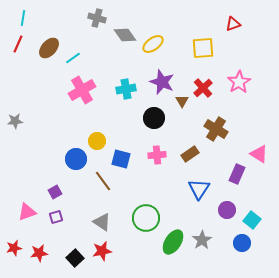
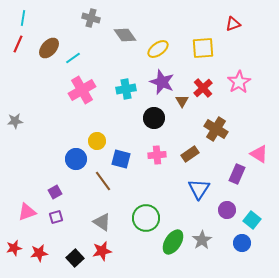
gray cross at (97, 18): moved 6 px left
yellow ellipse at (153, 44): moved 5 px right, 5 px down
